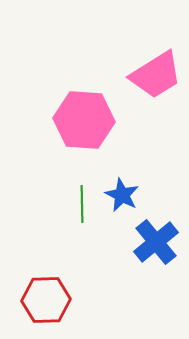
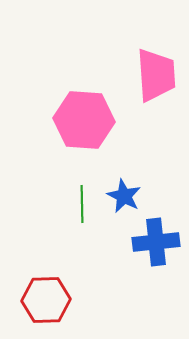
pink trapezoid: rotated 62 degrees counterclockwise
blue star: moved 2 px right, 1 px down
blue cross: rotated 33 degrees clockwise
